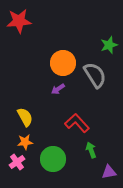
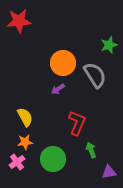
red L-shape: rotated 65 degrees clockwise
